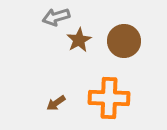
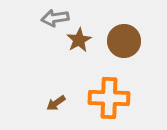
gray arrow: moved 1 px left, 1 px down; rotated 8 degrees clockwise
